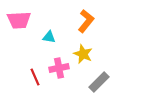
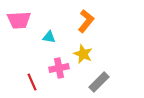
red line: moved 3 px left, 5 px down
